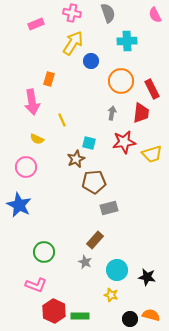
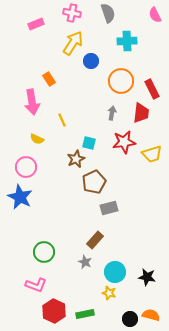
orange rectangle: rotated 48 degrees counterclockwise
brown pentagon: rotated 20 degrees counterclockwise
blue star: moved 1 px right, 8 px up
cyan circle: moved 2 px left, 2 px down
yellow star: moved 2 px left, 2 px up
green rectangle: moved 5 px right, 2 px up; rotated 12 degrees counterclockwise
